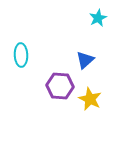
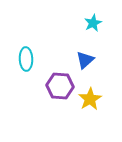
cyan star: moved 5 px left, 5 px down
cyan ellipse: moved 5 px right, 4 px down
yellow star: rotated 15 degrees clockwise
